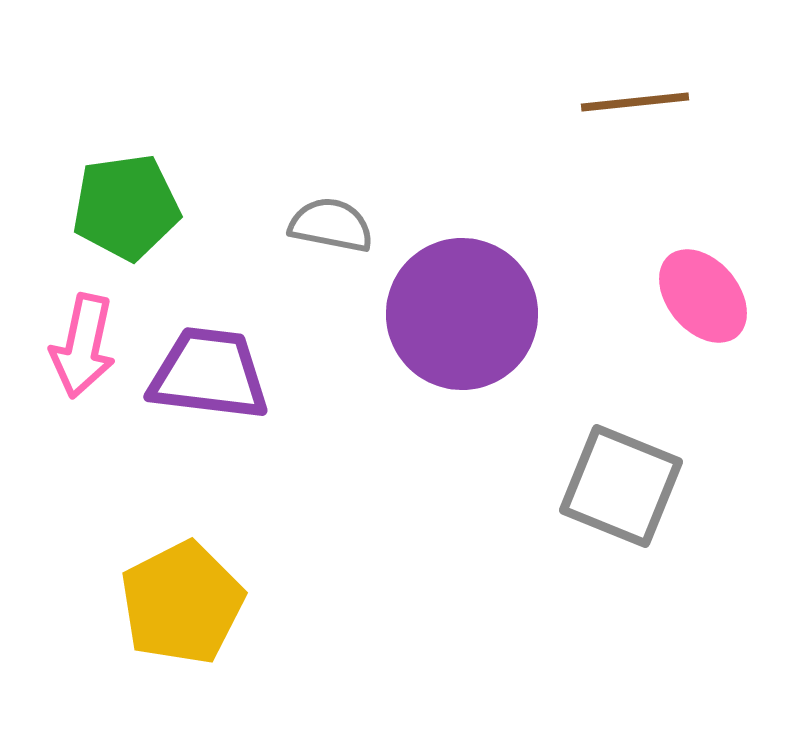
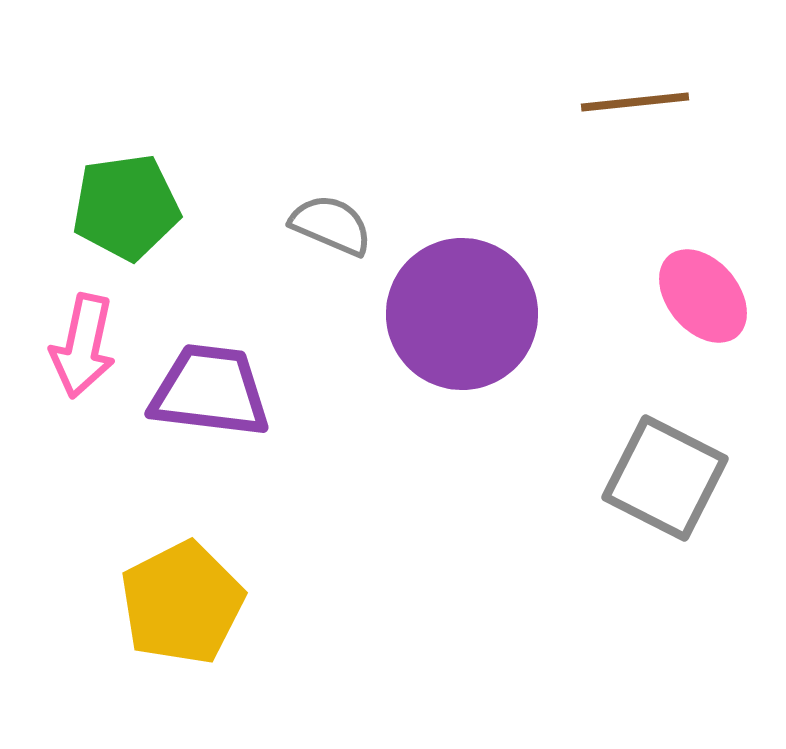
gray semicircle: rotated 12 degrees clockwise
purple trapezoid: moved 1 px right, 17 px down
gray square: moved 44 px right, 8 px up; rotated 5 degrees clockwise
